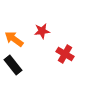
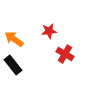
red star: moved 7 px right
